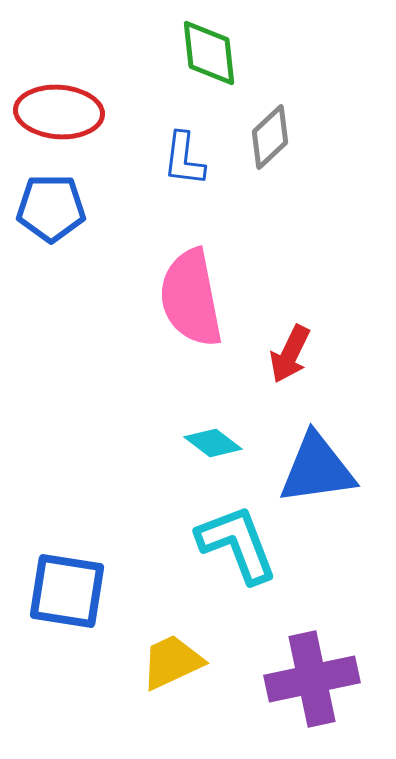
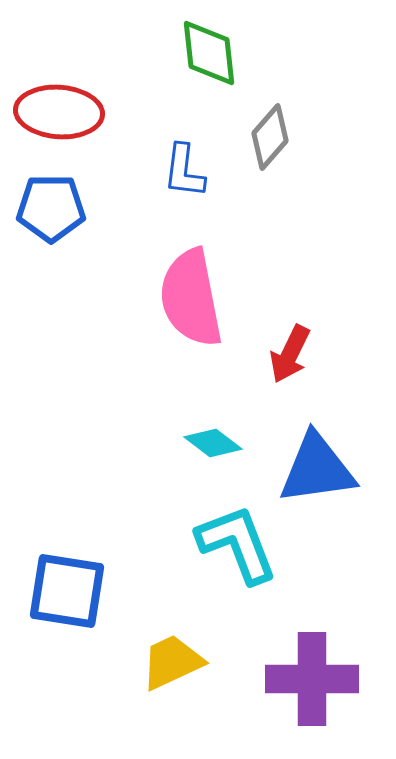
gray diamond: rotated 6 degrees counterclockwise
blue L-shape: moved 12 px down
purple cross: rotated 12 degrees clockwise
